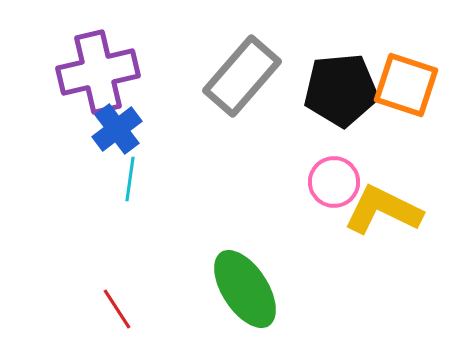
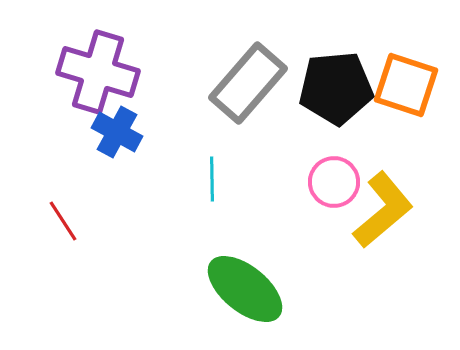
purple cross: rotated 30 degrees clockwise
gray rectangle: moved 6 px right, 7 px down
black pentagon: moved 5 px left, 2 px up
blue cross: moved 3 px down; rotated 24 degrees counterclockwise
cyan line: moved 82 px right; rotated 9 degrees counterclockwise
yellow L-shape: rotated 114 degrees clockwise
green ellipse: rotated 18 degrees counterclockwise
red line: moved 54 px left, 88 px up
